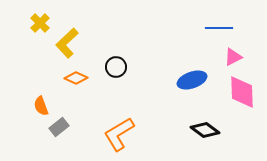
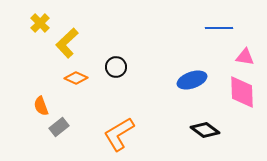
pink triangle: moved 12 px right; rotated 36 degrees clockwise
